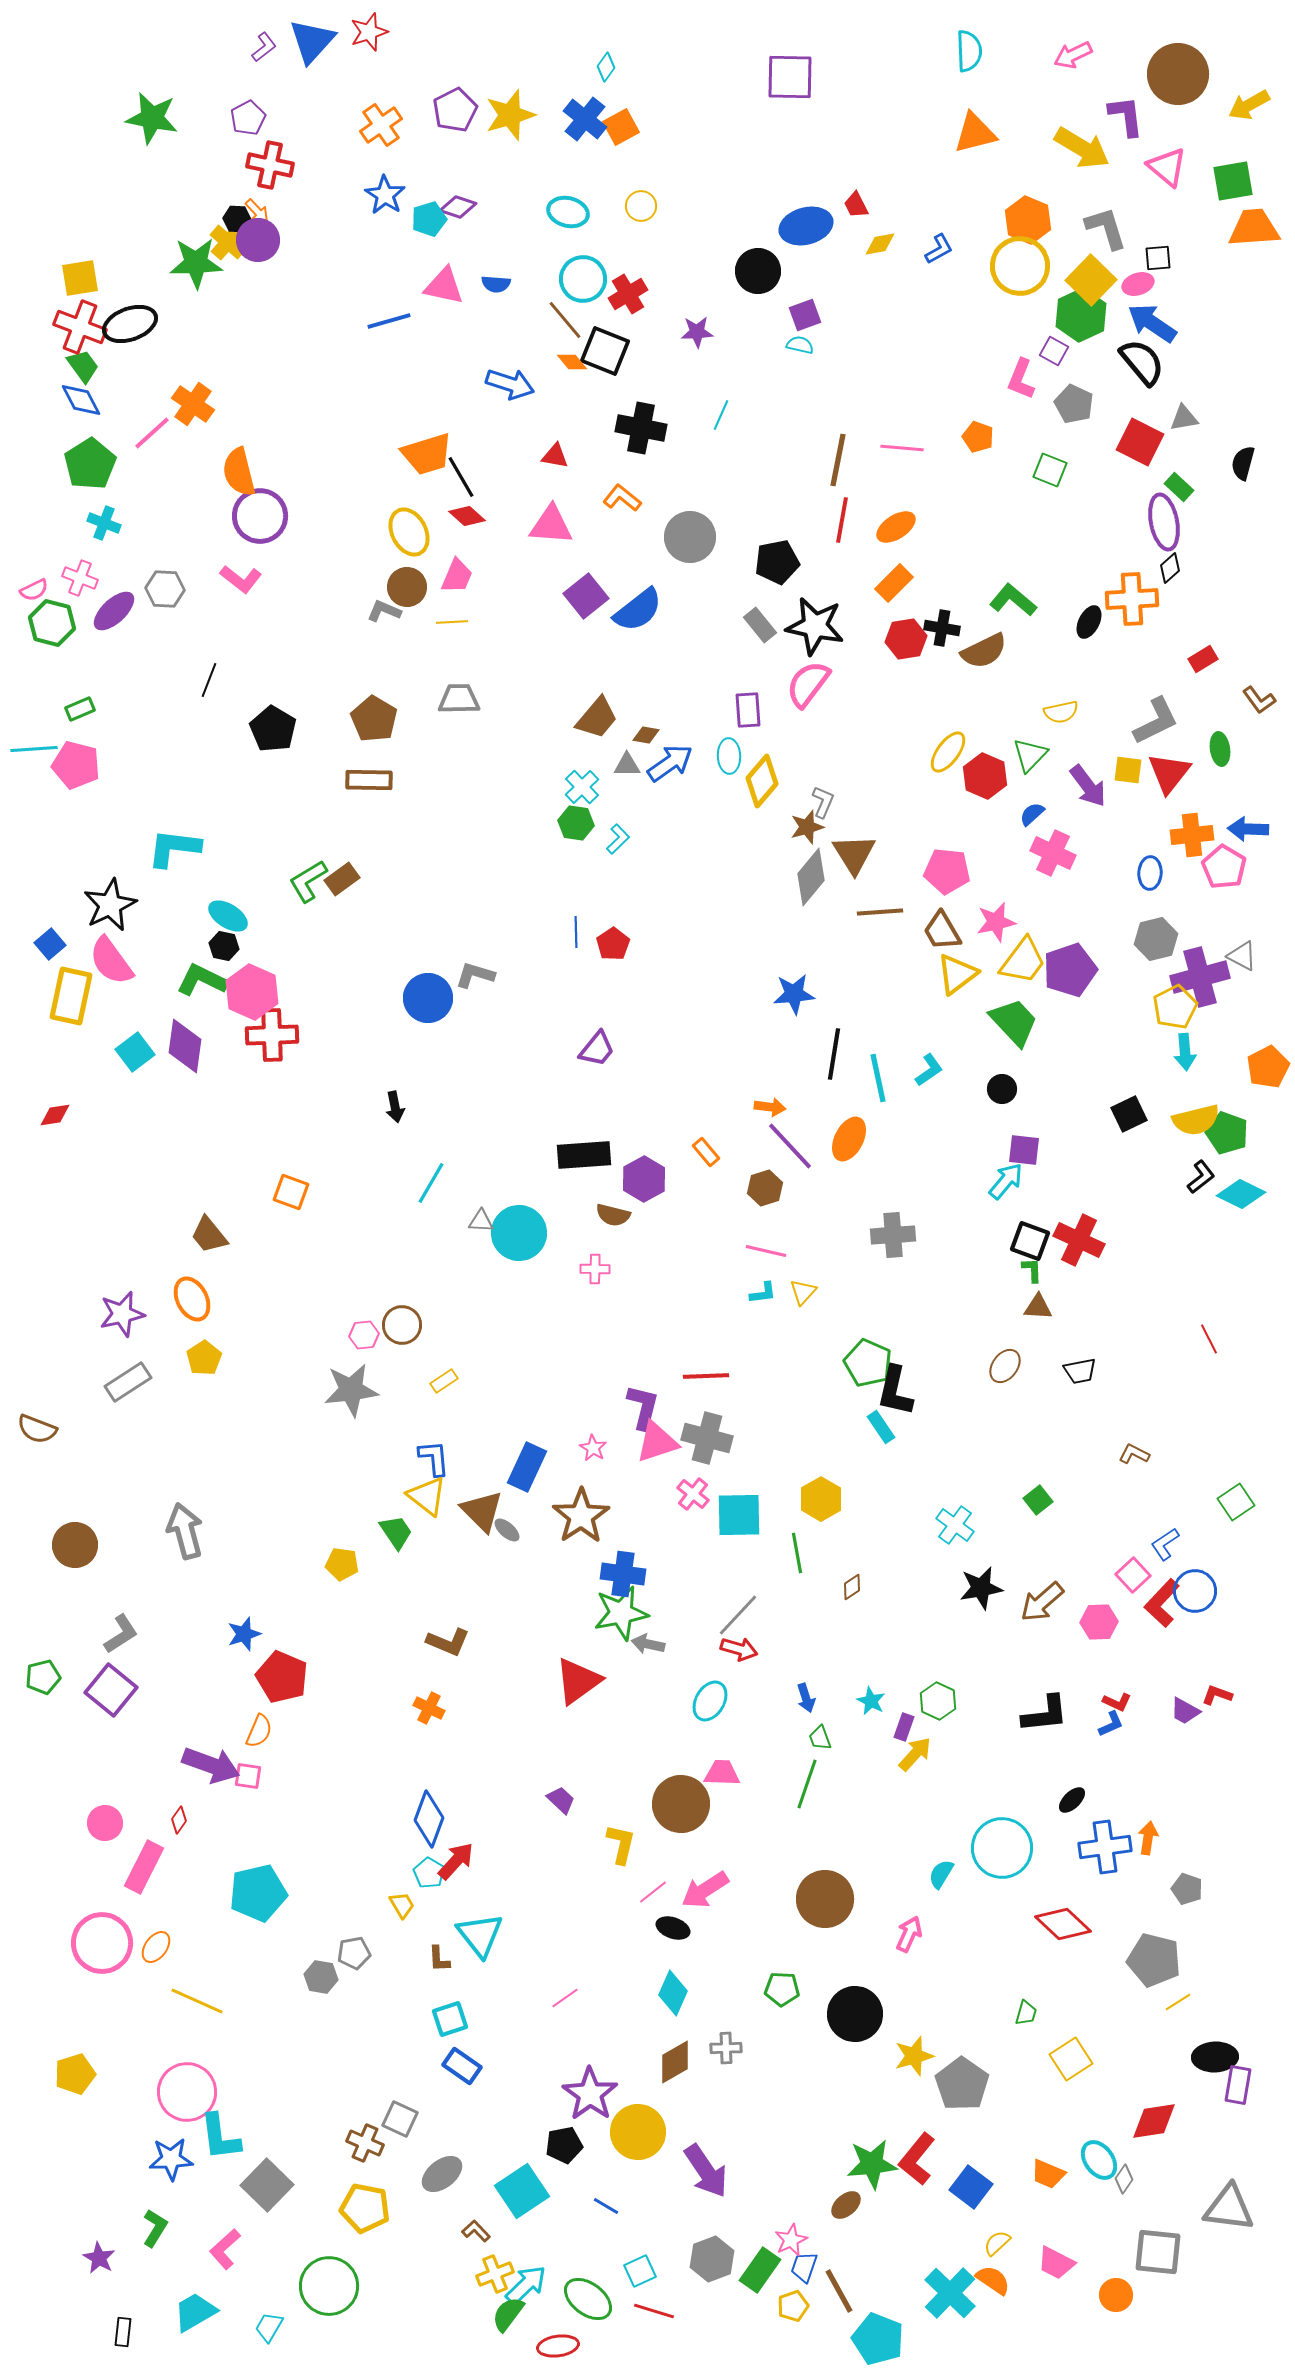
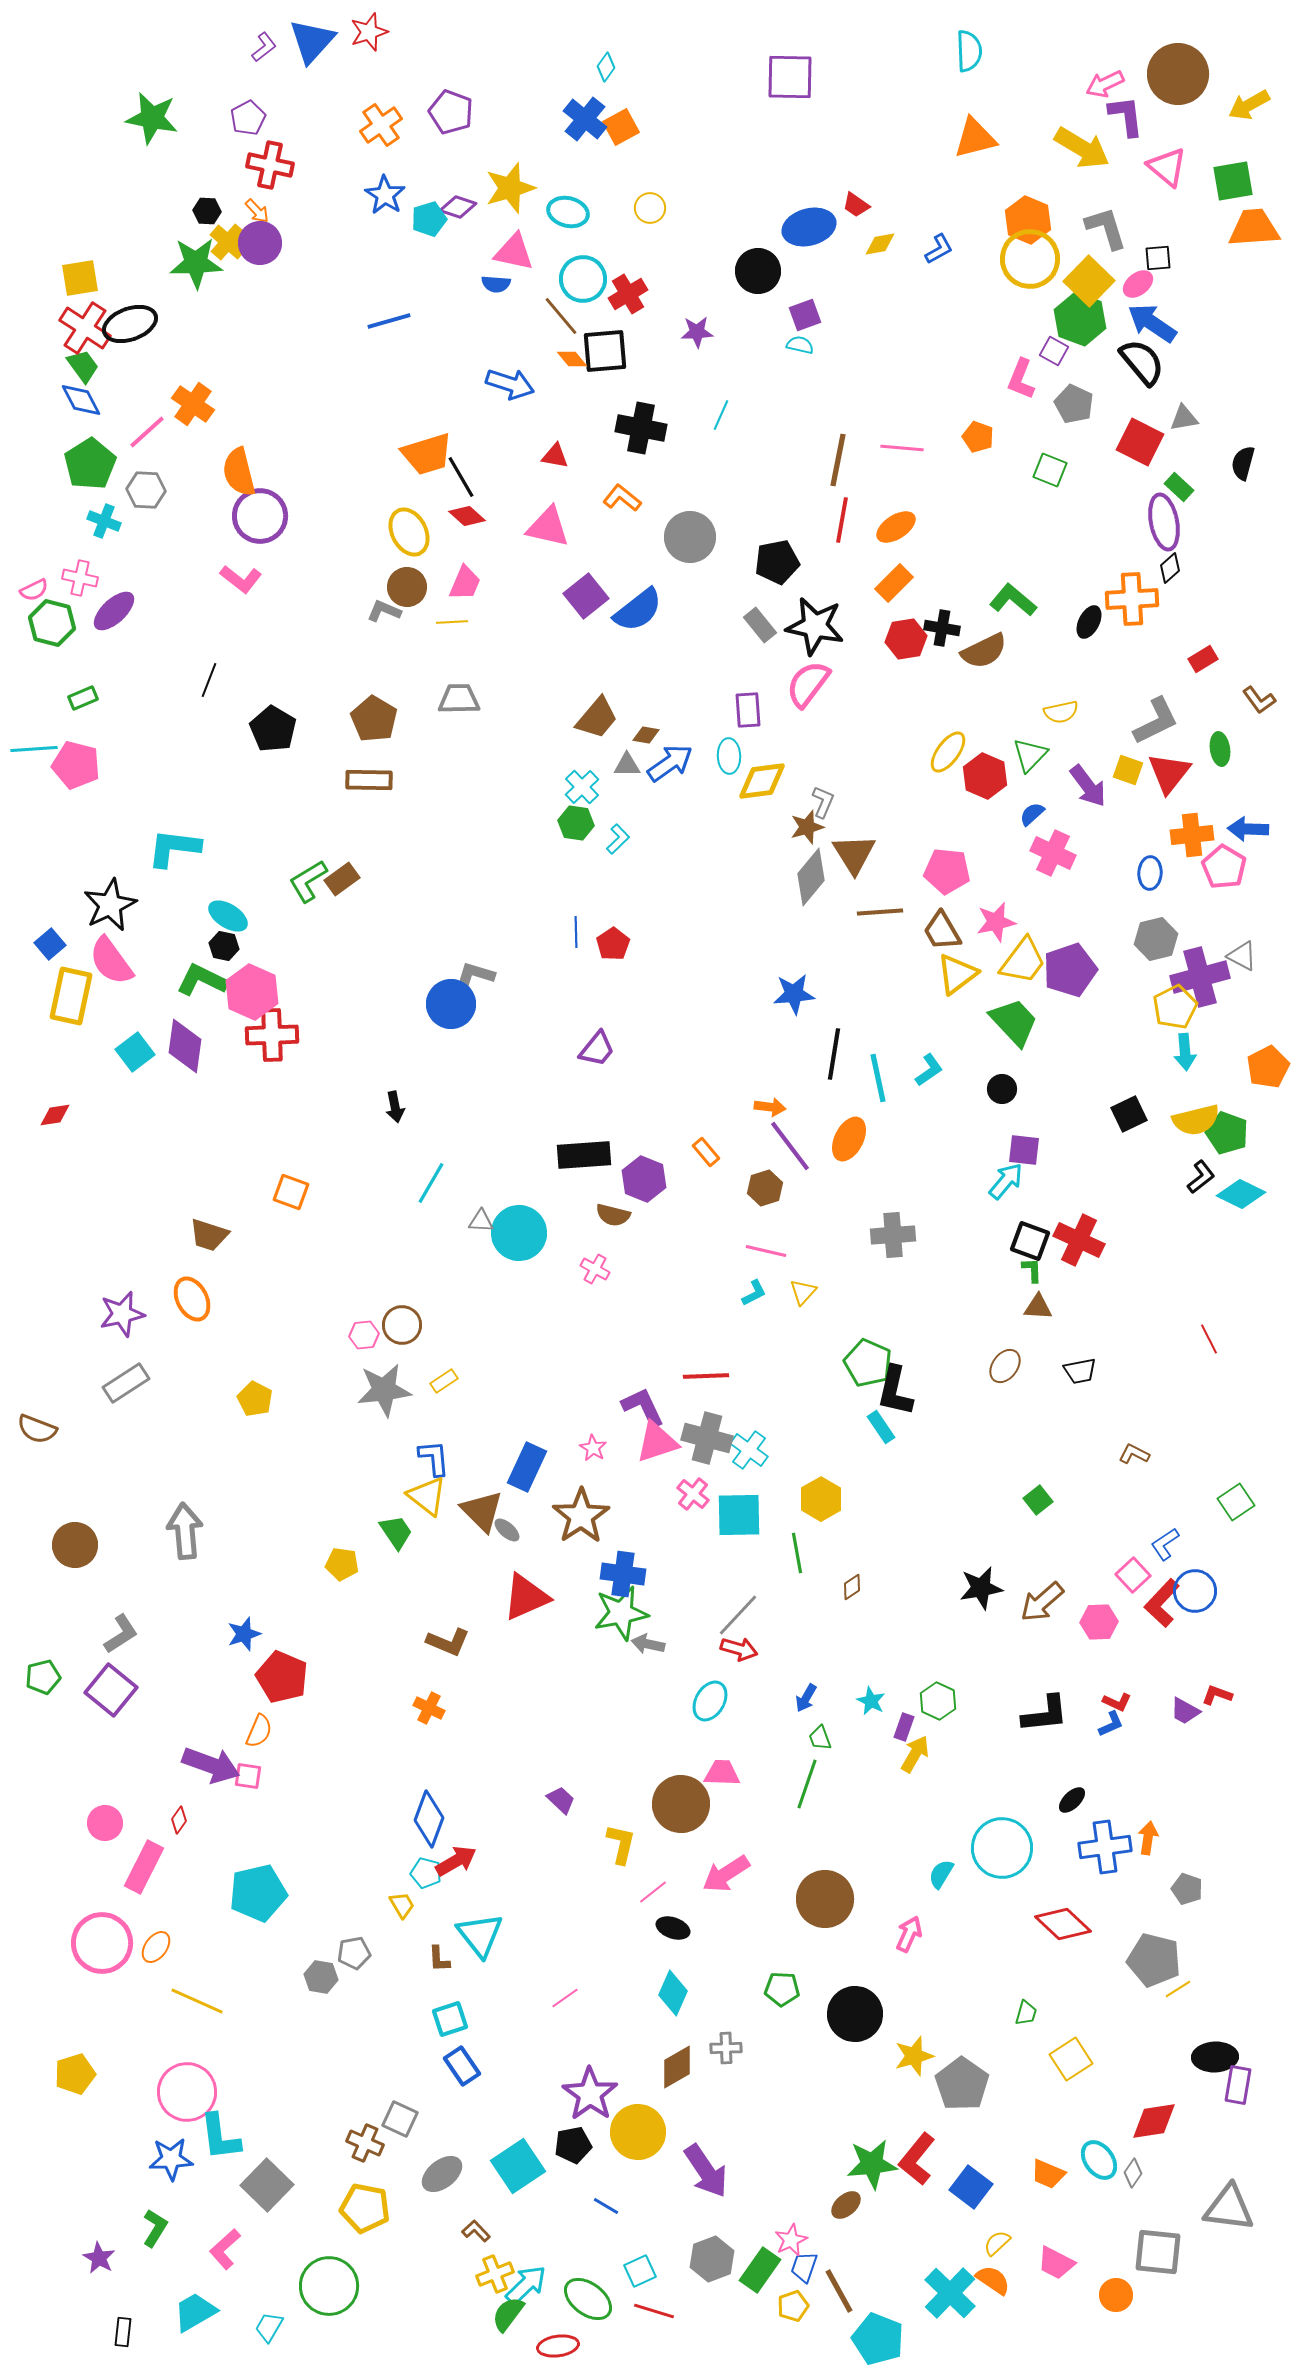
pink arrow at (1073, 55): moved 32 px right, 29 px down
purple pentagon at (455, 110): moved 4 px left, 2 px down; rotated 24 degrees counterclockwise
yellow star at (510, 115): moved 73 px down
orange triangle at (975, 133): moved 5 px down
red trapezoid at (856, 205): rotated 28 degrees counterclockwise
yellow circle at (641, 206): moved 9 px right, 2 px down
black hexagon at (237, 219): moved 30 px left, 8 px up
blue ellipse at (806, 226): moved 3 px right, 1 px down
purple circle at (258, 240): moved 2 px right, 3 px down
yellow circle at (1020, 266): moved 10 px right, 7 px up
yellow square at (1091, 280): moved 2 px left, 1 px down
pink ellipse at (1138, 284): rotated 20 degrees counterclockwise
pink triangle at (444, 286): moved 70 px right, 34 px up
green hexagon at (1081, 315): moved 1 px left, 4 px down; rotated 15 degrees counterclockwise
brown line at (565, 320): moved 4 px left, 4 px up
red cross at (80, 327): moved 5 px right, 1 px down; rotated 12 degrees clockwise
black square at (605, 351): rotated 27 degrees counterclockwise
orange diamond at (572, 362): moved 3 px up
pink line at (152, 433): moved 5 px left, 1 px up
cyan cross at (104, 523): moved 2 px up
pink triangle at (551, 525): moved 3 px left, 2 px down; rotated 9 degrees clockwise
pink trapezoid at (457, 576): moved 8 px right, 7 px down
pink cross at (80, 578): rotated 8 degrees counterclockwise
gray hexagon at (165, 589): moved 19 px left, 99 px up
green rectangle at (80, 709): moved 3 px right, 11 px up
yellow square at (1128, 770): rotated 12 degrees clockwise
yellow diamond at (762, 781): rotated 42 degrees clockwise
blue circle at (428, 998): moved 23 px right, 6 px down
purple line at (790, 1146): rotated 6 degrees clockwise
purple hexagon at (644, 1179): rotated 9 degrees counterclockwise
brown trapezoid at (209, 1235): rotated 33 degrees counterclockwise
pink cross at (595, 1269): rotated 28 degrees clockwise
cyan L-shape at (763, 1293): moved 9 px left; rotated 20 degrees counterclockwise
yellow pentagon at (204, 1358): moved 51 px right, 41 px down; rotated 12 degrees counterclockwise
gray rectangle at (128, 1382): moved 2 px left, 1 px down
gray star at (351, 1390): moved 33 px right
purple L-shape at (643, 1407): rotated 39 degrees counterclockwise
cyan cross at (955, 1525): moved 206 px left, 75 px up
gray arrow at (185, 1531): rotated 10 degrees clockwise
red triangle at (578, 1681): moved 52 px left, 84 px up; rotated 12 degrees clockwise
blue arrow at (806, 1698): rotated 48 degrees clockwise
yellow arrow at (915, 1754): rotated 12 degrees counterclockwise
red arrow at (456, 1861): rotated 18 degrees clockwise
cyan pentagon at (429, 1873): moved 3 px left; rotated 16 degrees counterclockwise
pink arrow at (705, 1890): moved 21 px right, 16 px up
yellow line at (1178, 2002): moved 13 px up
brown diamond at (675, 2062): moved 2 px right, 5 px down
blue rectangle at (462, 2066): rotated 21 degrees clockwise
black pentagon at (564, 2145): moved 9 px right
gray diamond at (1124, 2179): moved 9 px right, 6 px up
cyan square at (522, 2191): moved 4 px left, 25 px up
